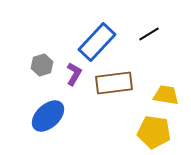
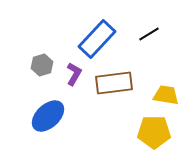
blue rectangle: moved 3 px up
yellow pentagon: rotated 8 degrees counterclockwise
